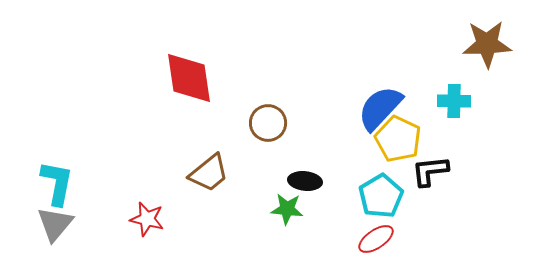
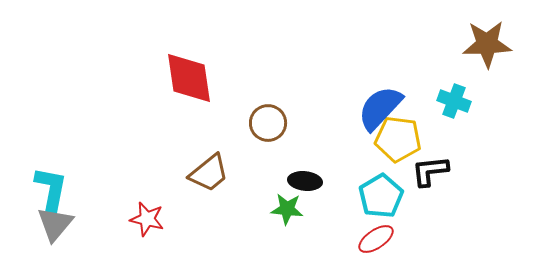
cyan cross: rotated 20 degrees clockwise
yellow pentagon: rotated 18 degrees counterclockwise
cyan L-shape: moved 6 px left, 6 px down
